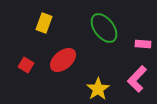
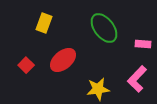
red square: rotated 14 degrees clockwise
yellow star: rotated 25 degrees clockwise
